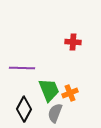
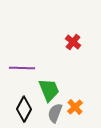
red cross: rotated 35 degrees clockwise
orange cross: moved 5 px right, 14 px down; rotated 21 degrees counterclockwise
